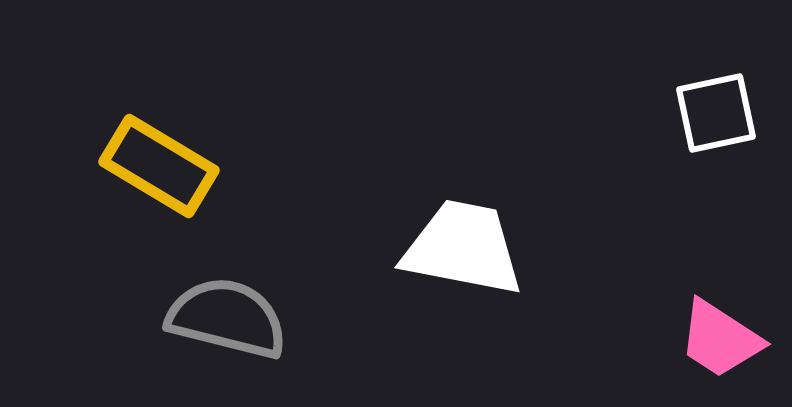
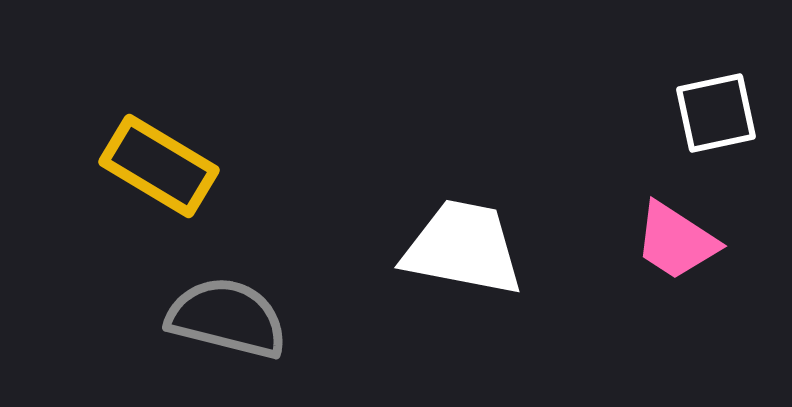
pink trapezoid: moved 44 px left, 98 px up
